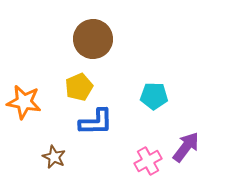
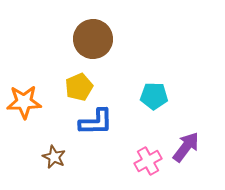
orange star: rotated 12 degrees counterclockwise
